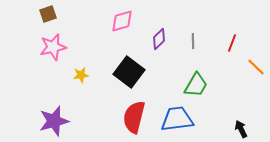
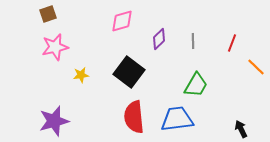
pink star: moved 2 px right
red semicircle: rotated 20 degrees counterclockwise
